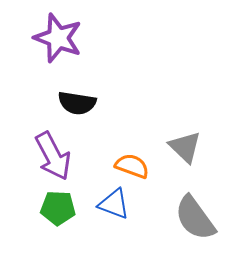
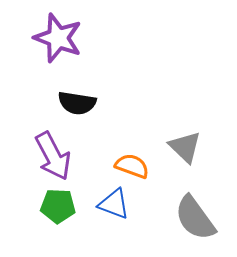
green pentagon: moved 2 px up
